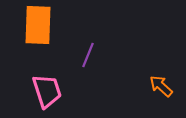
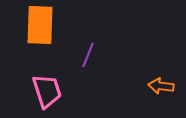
orange rectangle: moved 2 px right
orange arrow: rotated 35 degrees counterclockwise
